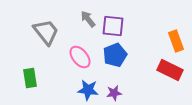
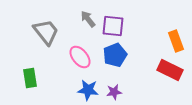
purple star: moved 1 px up
